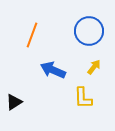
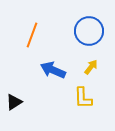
yellow arrow: moved 3 px left
